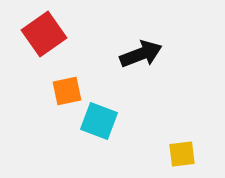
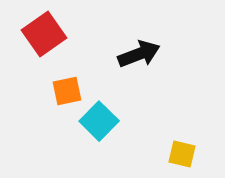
black arrow: moved 2 px left
cyan square: rotated 24 degrees clockwise
yellow square: rotated 20 degrees clockwise
